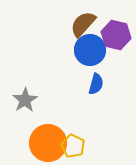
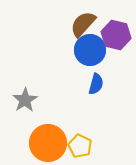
yellow pentagon: moved 7 px right
